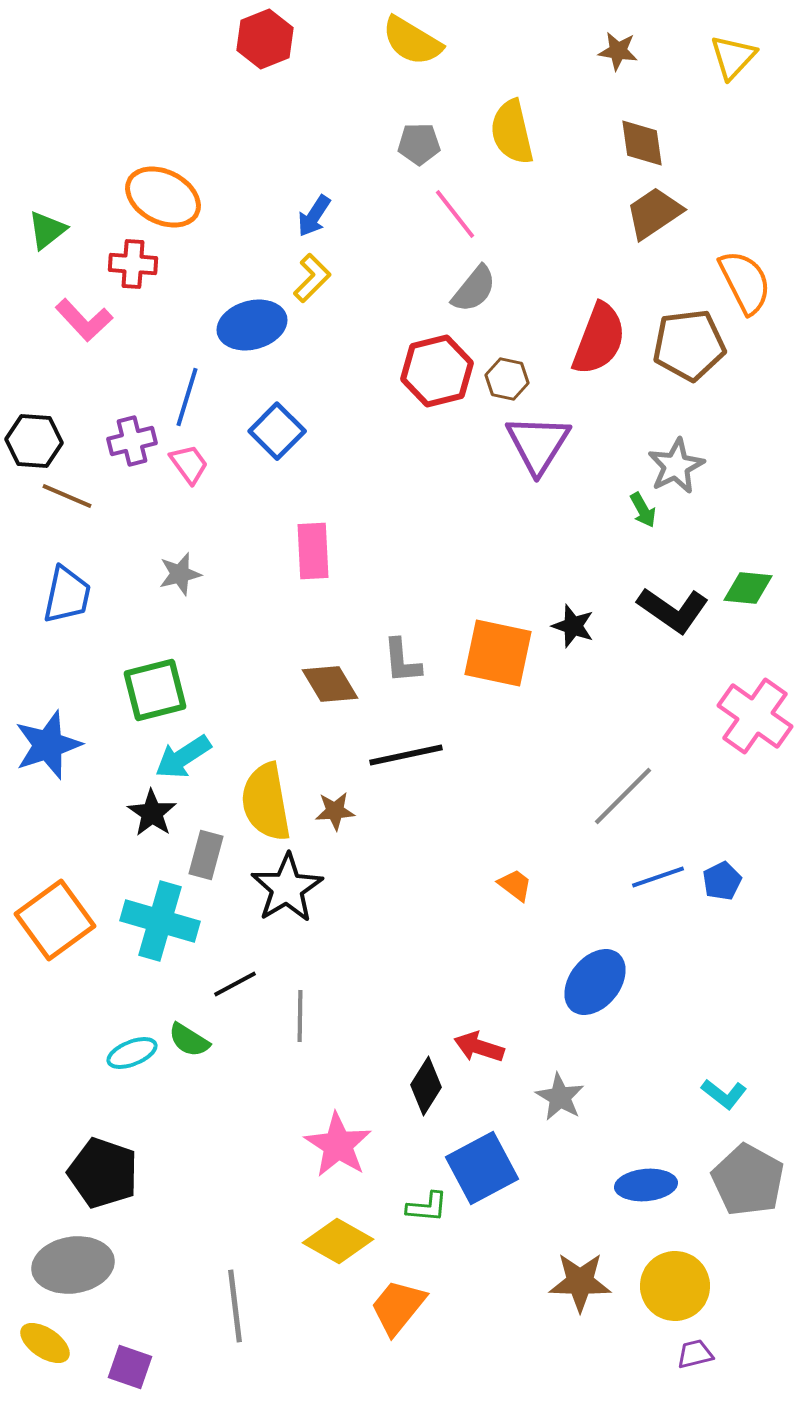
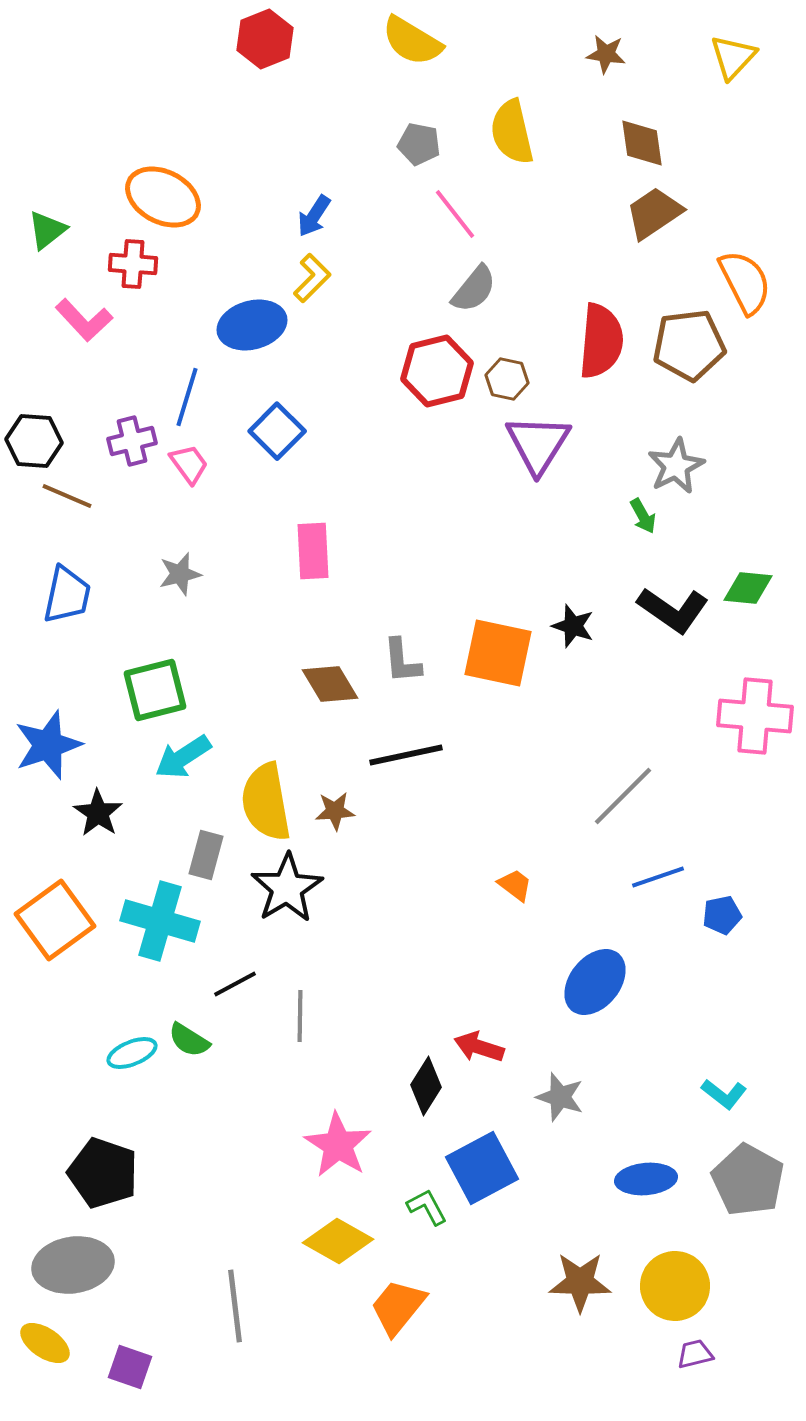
brown star at (618, 51): moved 12 px left, 3 px down
gray pentagon at (419, 144): rotated 12 degrees clockwise
red semicircle at (599, 339): moved 2 px right, 2 px down; rotated 16 degrees counterclockwise
green arrow at (643, 510): moved 6 px down
pink cross at (755, 716): rotated 30 degrees counterclockwise
black star at (152, 813): moved 54 px left
blue pentagon at (722, 881): moved 34 px down; rotated 15 degrees clockwise
gray star at (560, 1097): rotated 12 degrees counterclockwise
blue ellipse at (646, 1185): moved 6 px up
green L-shape at (427, 1207): rotated 123 degrees counterclockwise
